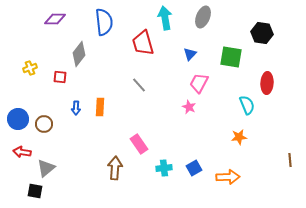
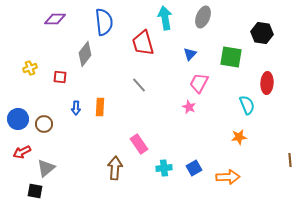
gray diamond: moved 6 px right
red arrow: rotated 36 degrees counterclockwise
